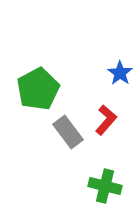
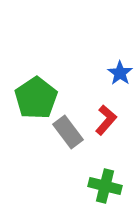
green pentagon: moved 2 px left, 9 px down; rotated 6 degrees counterclockwise
